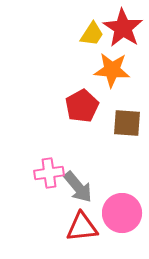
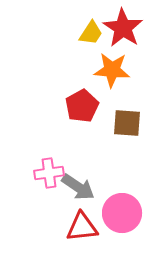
yellow trapezoid: moved 1 px left, 1 px up
gray arrow: rotated 16 degrees counterclockwise
